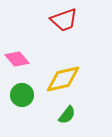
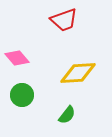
pink diamond: moved 1 px up
yellow diamond: moved 15 px right, 6 px up; rotated 9 degrees clockwise
